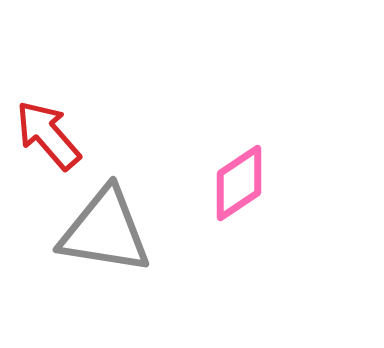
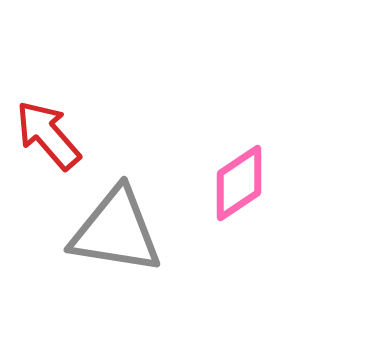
gray triangle: moved 11 px right
